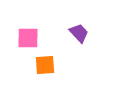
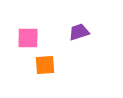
purple trapezoid: moved 1 px up; rotated 65 degrees counterclockwise
